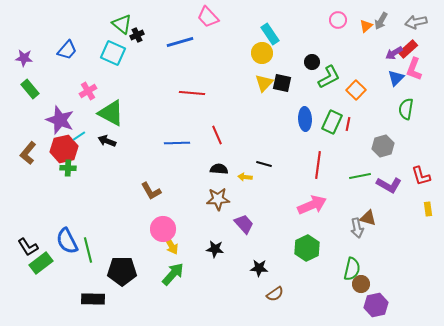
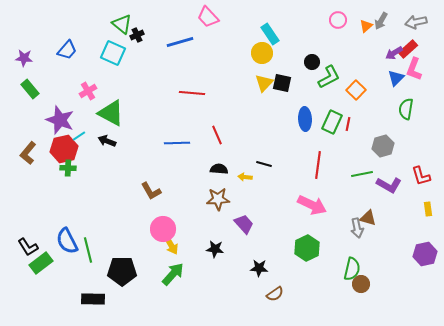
green line at (360, 176): moved 2 px right, 2 px up
pink arrow at (312, 205): rotated 48 degrees clockwise
purple hexagon at (376, 305): moved 49 px right, 51 px up
